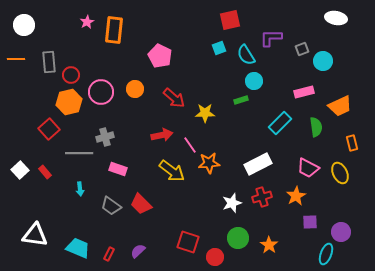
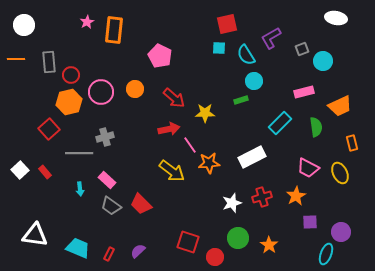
red square at (230, 20): moved 3 px left, 4 px down
purple L-shape at (271, 38): rotated 30 degrees counterclockwise
cyan square at (219, 48): rotated 24 degrees clockwise
red arrow at (162, 135): moved 7 px right, 6 px up
white rectangle at (258, 164): moved 6 px left, 7 px up
pink rectangle at (118, 169): moved 11 px left, 11 px down; rotated 24 degrees clockwise
